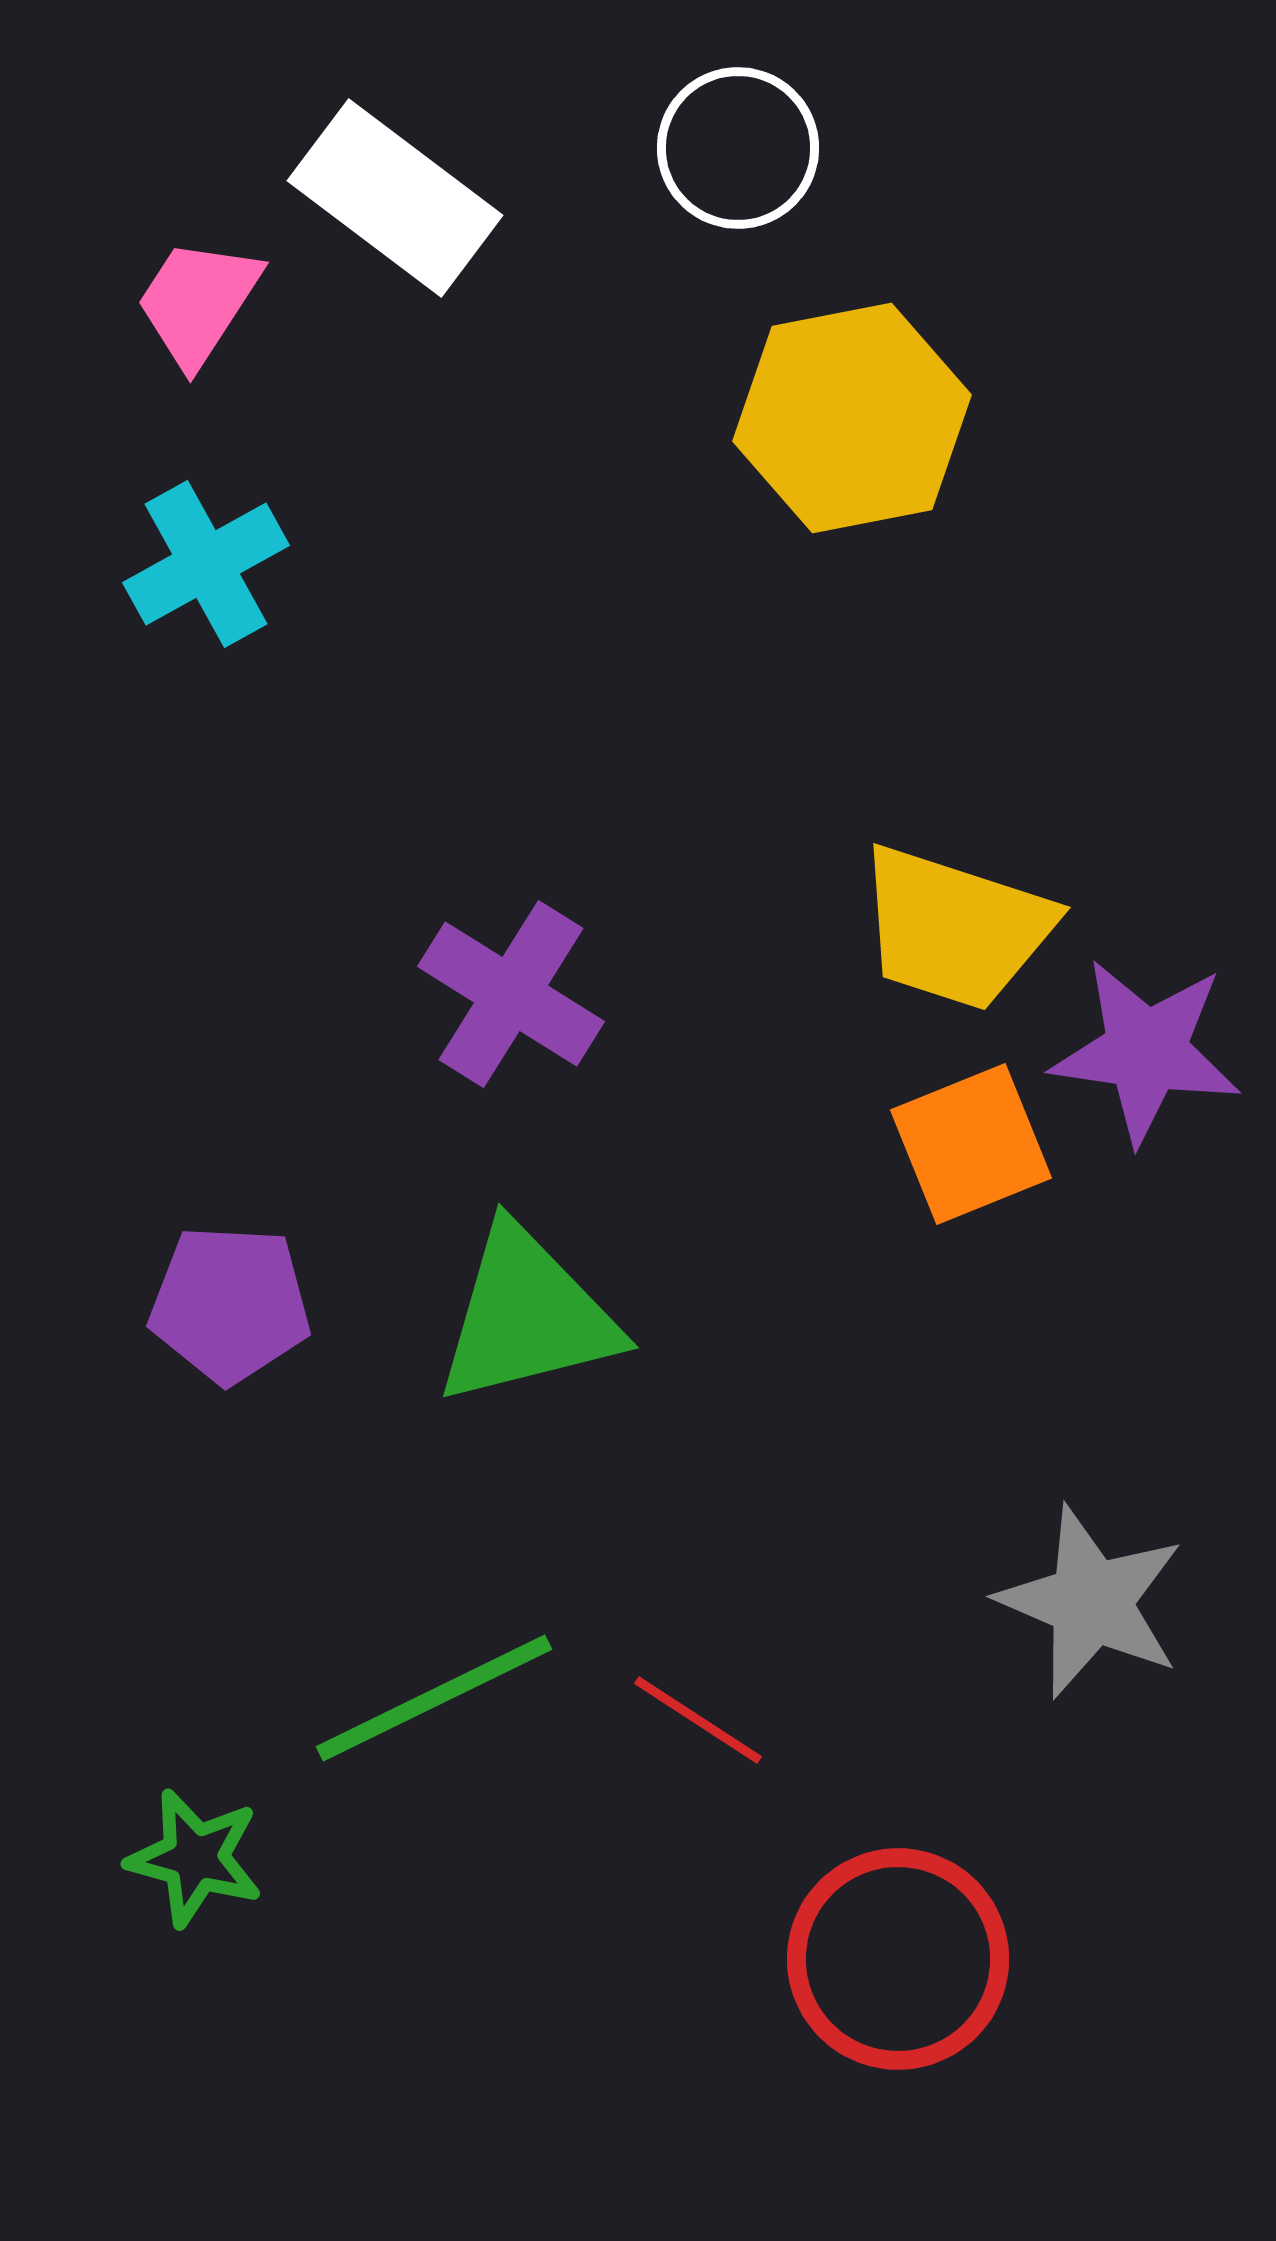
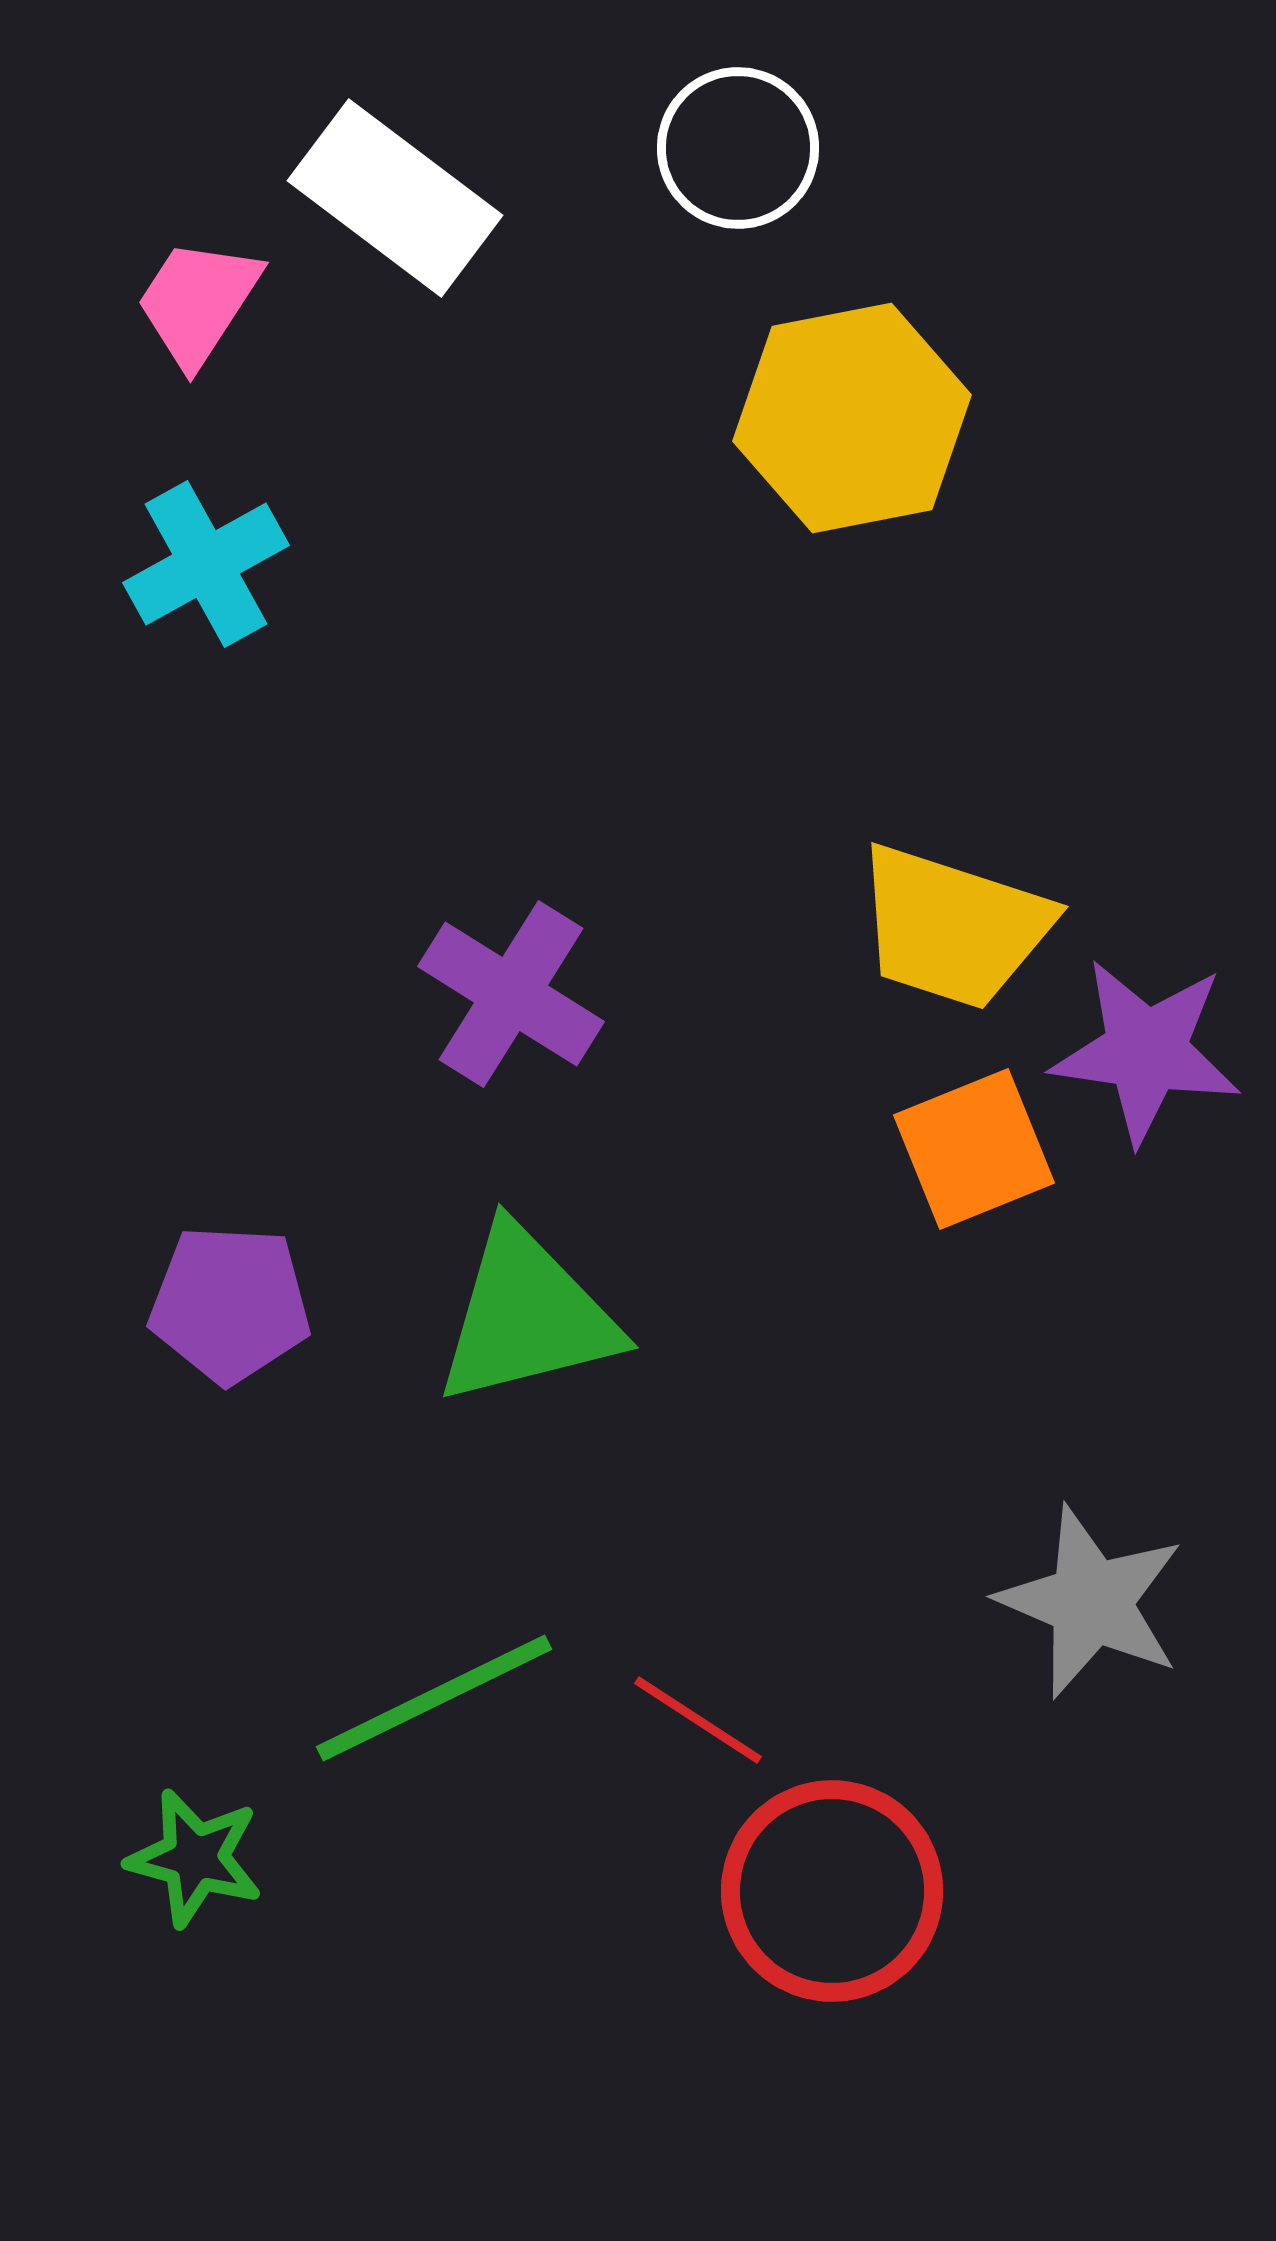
yellow trapezoid: moved 2 px left, 1 px up
orange square: moved 3 px right, 5 px down
red circle: moved 66 px left, 68 px up
